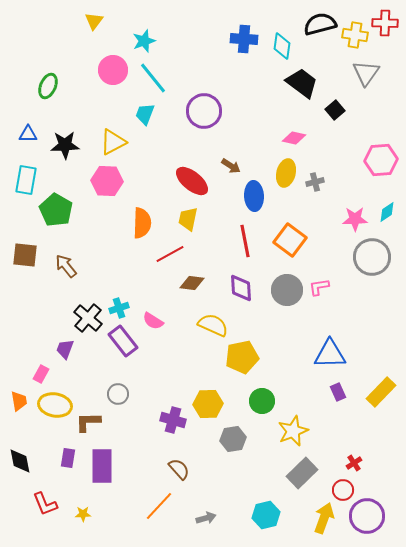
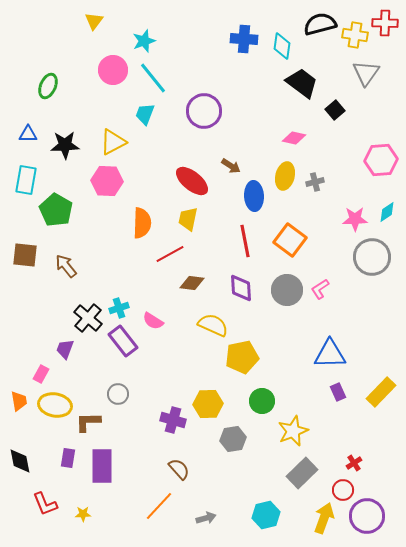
yellow ellipse at (286, 173): moved 1 px left, 3 px down
pink L-shape at (319, 287): moved 1 px right, 2 px down; rotated 25 degrees counterclockwise
